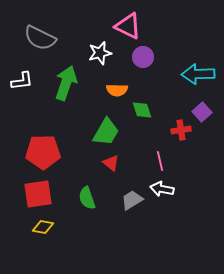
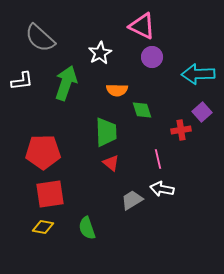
pink triangle: moved 14 px right
gray semicircle: rotated 16 degrees clockwise
white star: rotated 15 degrees counterclockwise
purple circle: moved 9 px right
green trapezoid: rotated 32 degrees counterclockwise
pink line: moved 2 px left, 2 px up
red square: moved 12 px right
green semicircle: moved 30 px down
